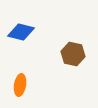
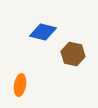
blue diamond: moved 22 px right
